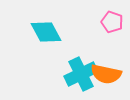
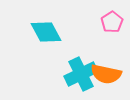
pink pentagon: rotated 20 degrees clockwise
